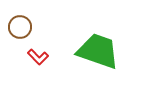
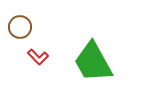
green trapezoid: moved 5 px left, 11 px down; rotated 138 degrees counterclockwise
